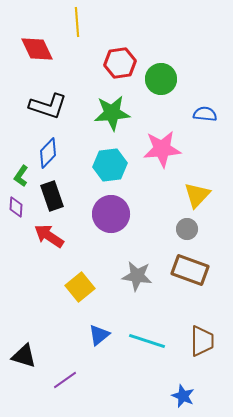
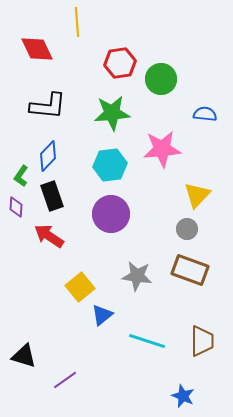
black L-shape: rotated 12 degrees counterclockwise
blue diamond: moved 3 px down
blue triangle: moved 3 px right, 20 px up
